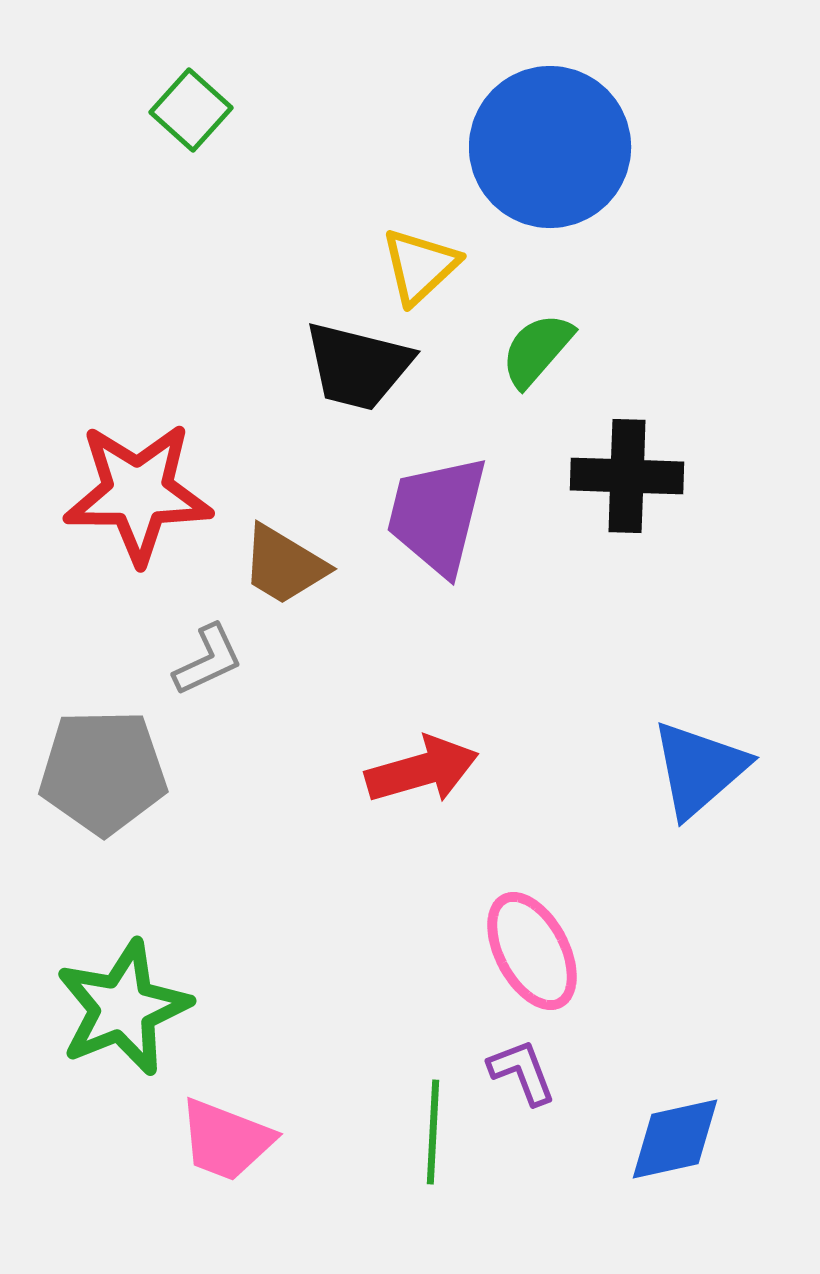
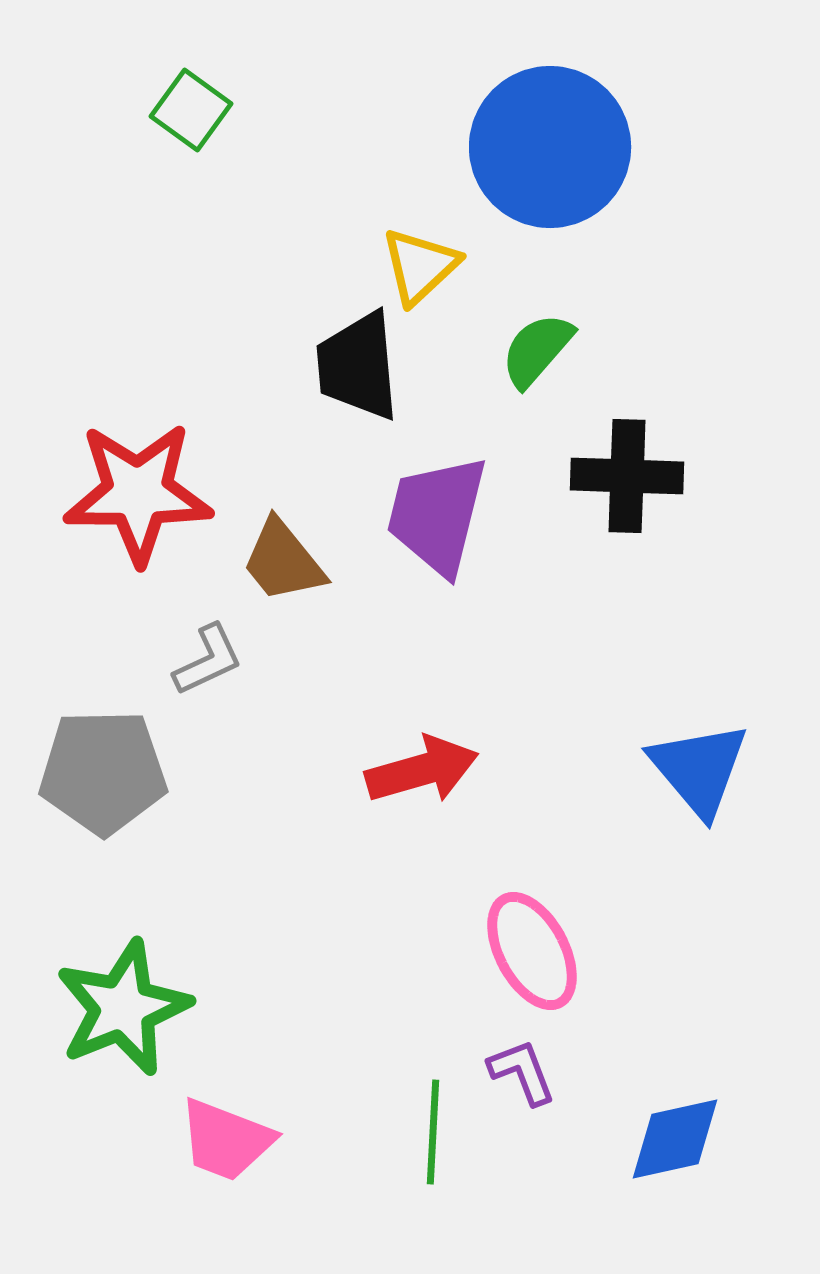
green square: rotated 6 degrees counterclockwise
black trapezoid: rotated 71 degrees clockwise
brown trapezoid: moved 1 px left, 4 px up; rotated 20 degrees clockwise
blue triangle: rotated 29 degrees counterclockwise
